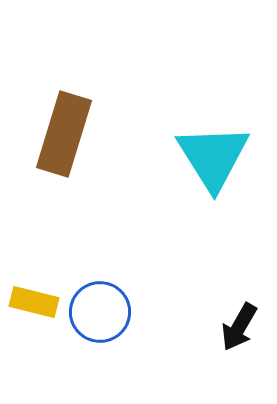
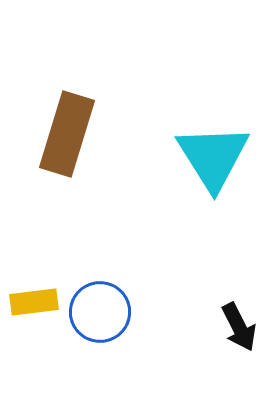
brown rectangle: moved 3 px right
yellow rectangle: rotated 21 degrees counterclockwise
black arrow: rotated 57 degrees counterclockwise
